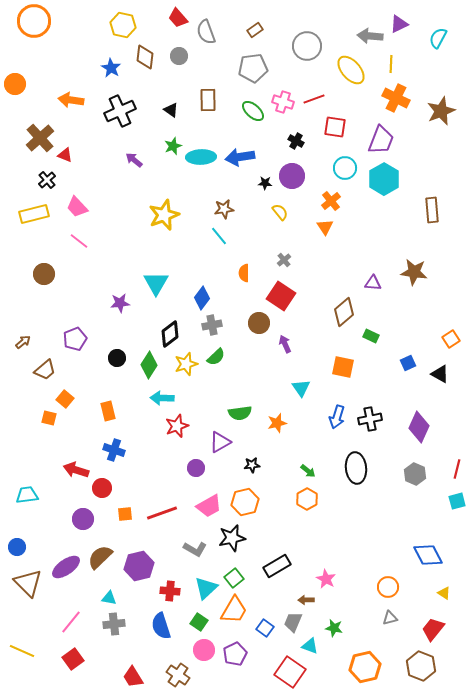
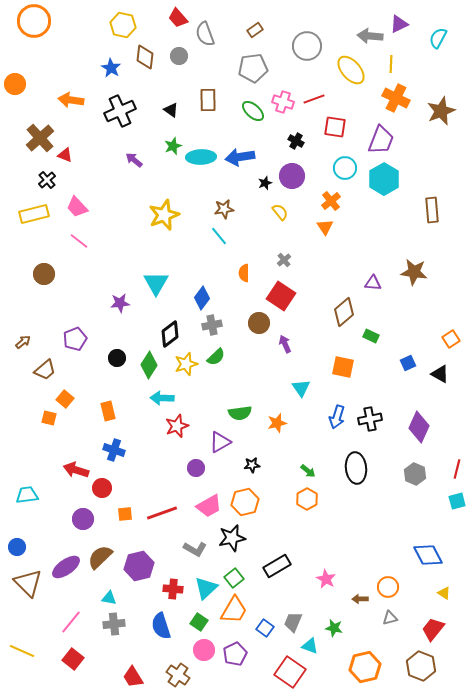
gray semicircle at (206, 32): moved 1 px left, 2 px down
black star at (265, 183): rotated 24 degrees counterclockwise
red cross at (170, 591): moved 3 px right, 2 px up
brown arrow at (306, 600): moved 54 px right, 1 px up
red square at (73, 659): rotated 15 degrees counterclockwise
